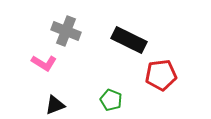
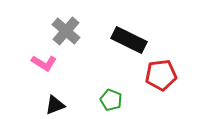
gray cross: rotated 20 degrees clockwise
